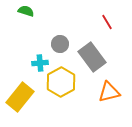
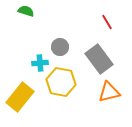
gray circle: moved 3 px down
gray rectangle: moved 7 px right, 2 px down
yellow hexagon: rotated 20 degrees counterclockwise
